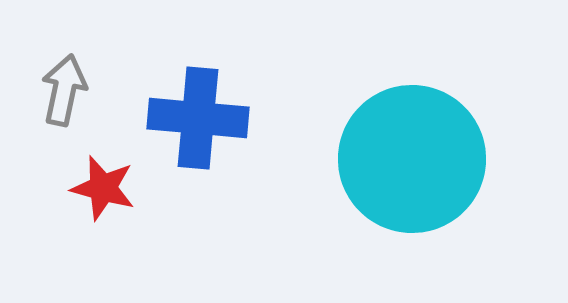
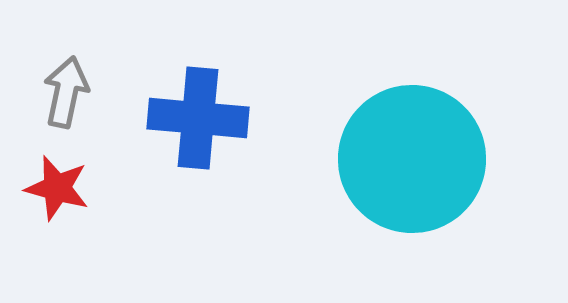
gray arrow: moved 2 px right, 2 px down
red star: moved 46 px left
